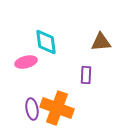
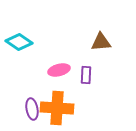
cyan diamond: moved 27 px left; rotated 48 degrees counterclockwise
pink ellipse: moved 33 px right, 8 px down
orange cross: rotated 16 degrees counterclockwise
